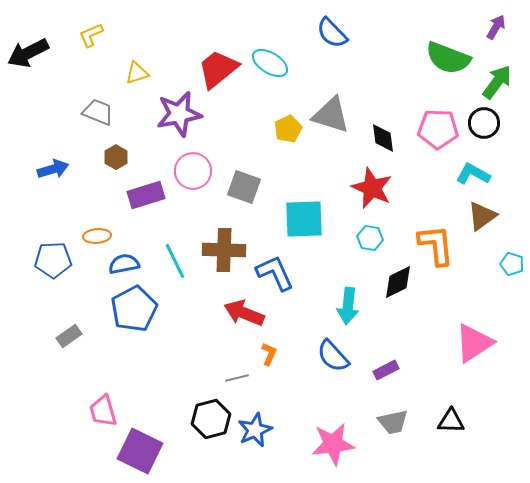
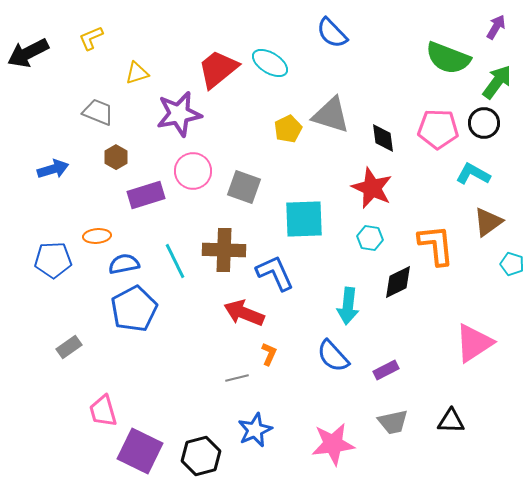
yellow L-shape at (91, 35): moved 3 px down
brown triangle at (482, 216): moved 6 px right, 6 px down
gray rectangle at (69, 336): moved 11 px down
black hexagon at (211, 419): moved 10 px left, 37 px down
